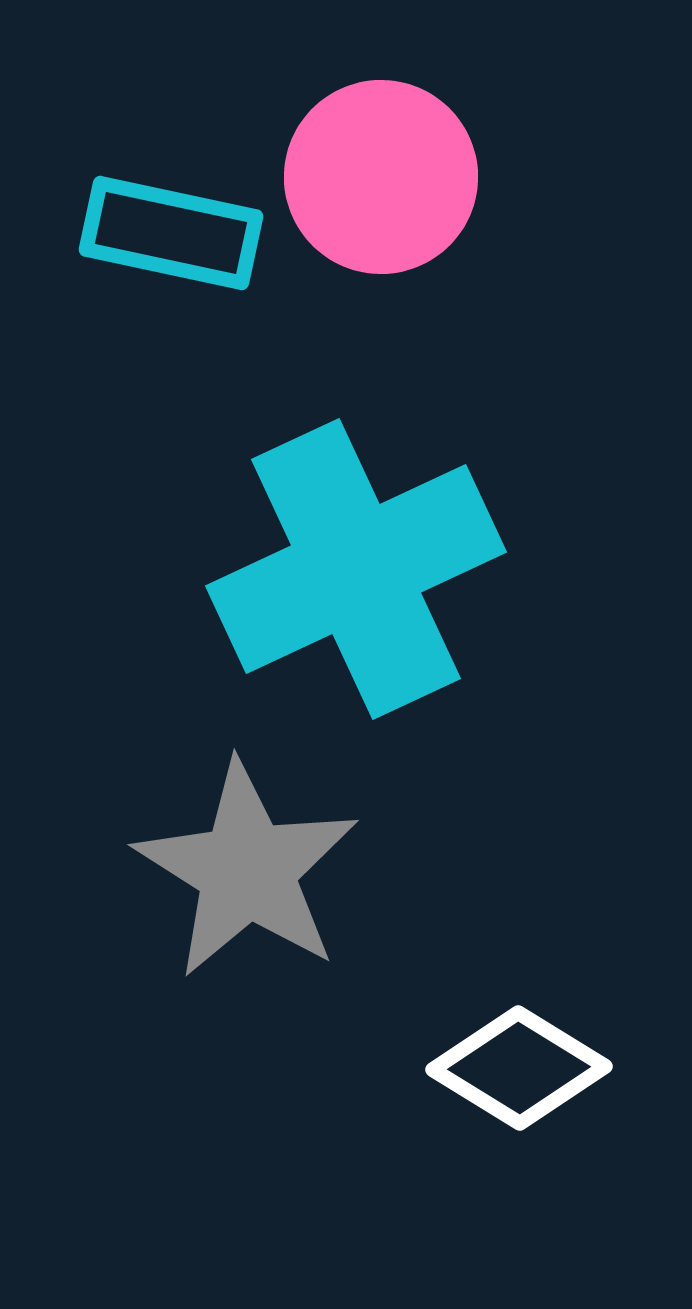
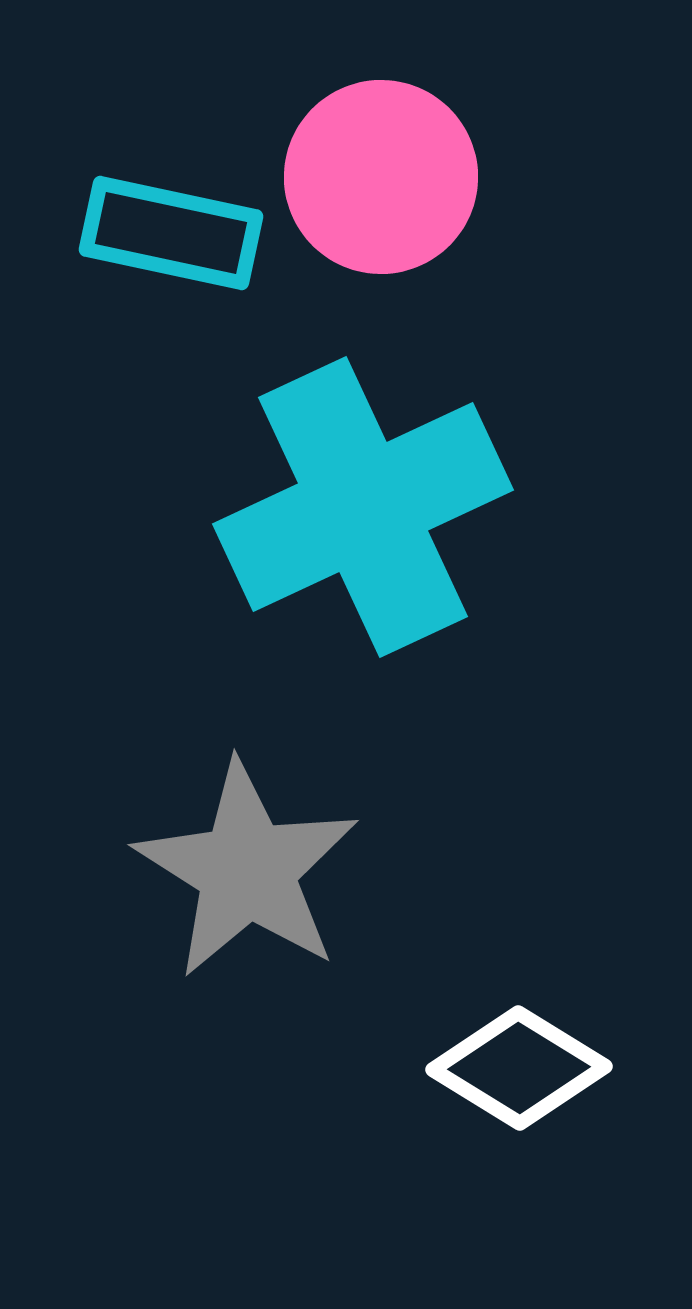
cyan cross: moved 7 px right, 62 px up
